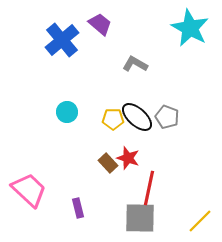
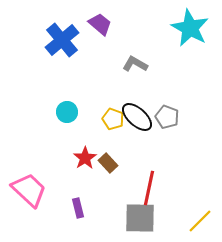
yellow pentagon: rotated 20 degrees clockwise
red star: moved 43 px left; rotated 20 degrees clockwise
